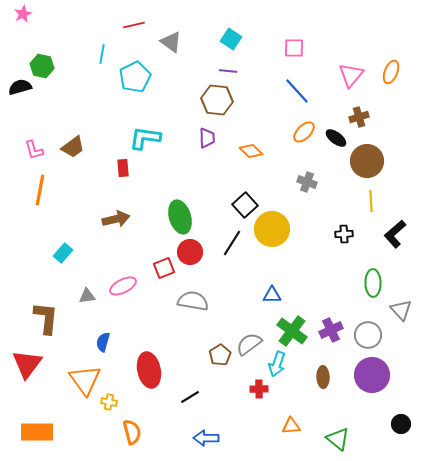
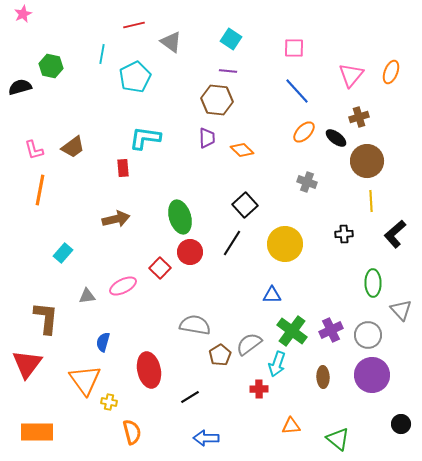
green hexagon at (42, 66): moved 9 px right
orange diamond at (251, 151): moved 9 px left, 1 px up
yellow circle at (272, 229): moved 13 px right, 15 px down
red square at (164, 268): moved 4 px left; rotated 25 degrees counterclockwise
gray semicircle at (193, 301): moved 2 px right, 24 px down
